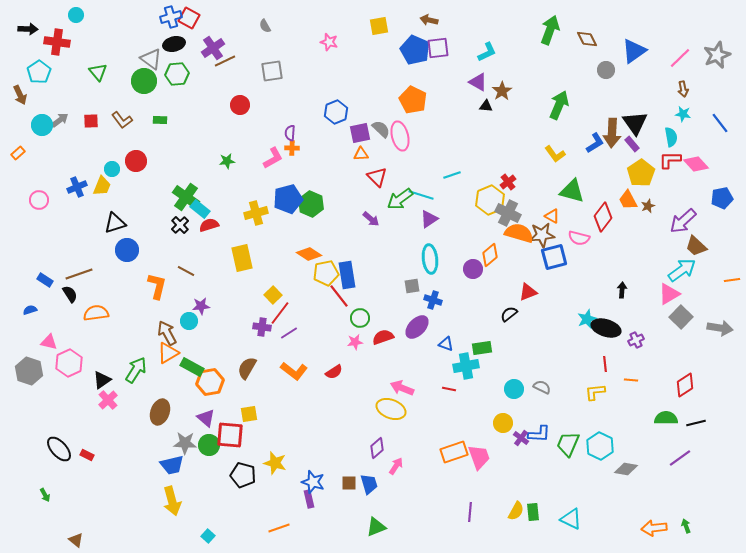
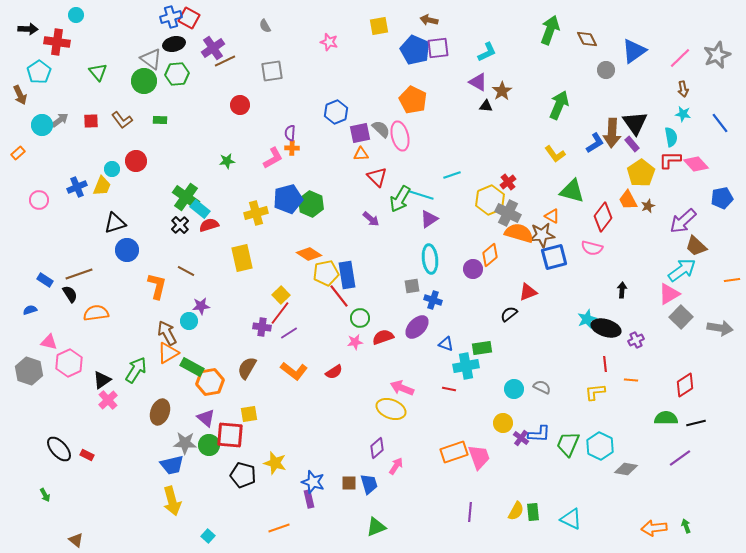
green arrow at (400, 199): rotated 24 degrees counterclockwise
pink semicircle at (579, 238): moved 13 px right, 10 px down
yellow square at (273, 295): moved 8 px right
